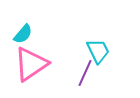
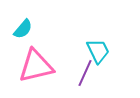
cyan semicircle: moved 5 px up
pink triangle: moved 5 px right, 2 px down; rotated 21 degrees clockwise
